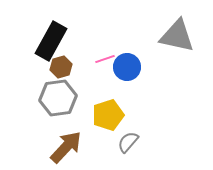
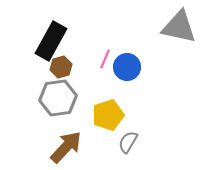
gray triangle: moved 2 px right, 9 px up
pink line: rotated 48 degrees counterclockwise
gray semicircle: rotated 10 degrees counterclockwise
